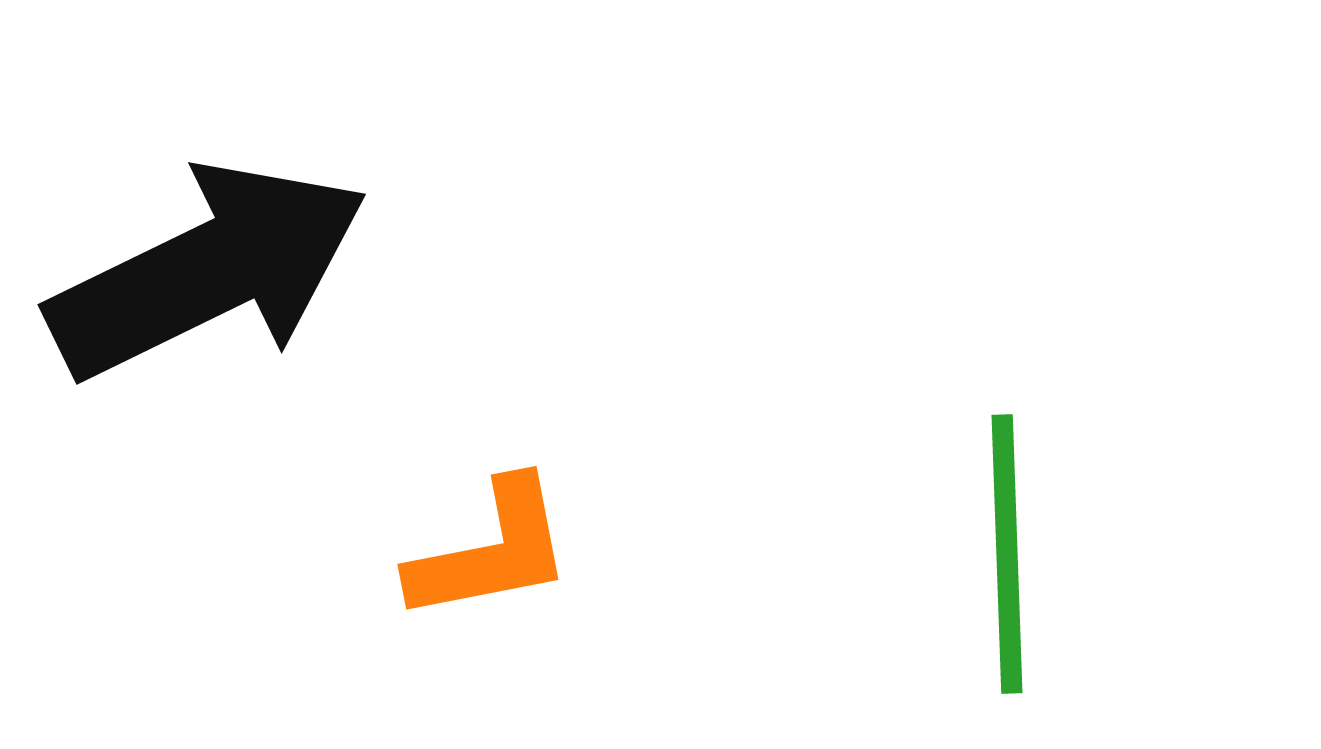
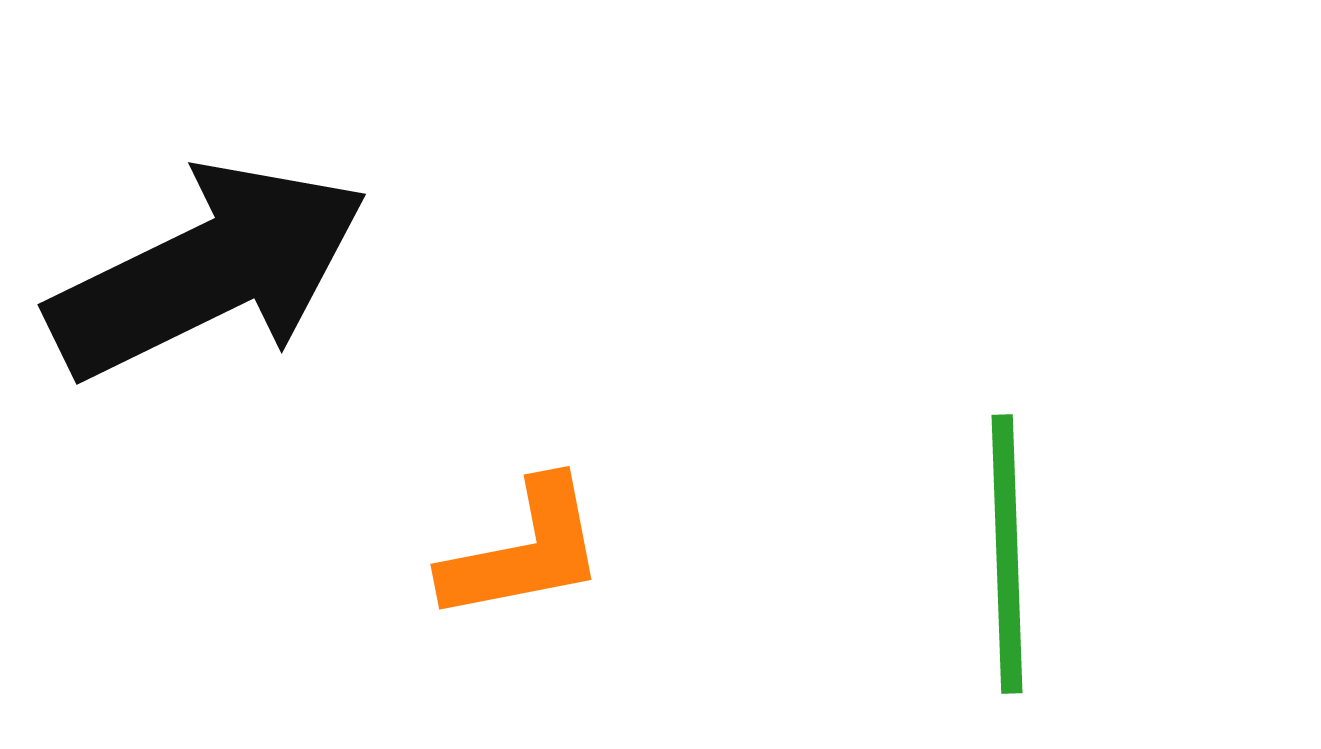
orange L-shape: moved 33 px right
